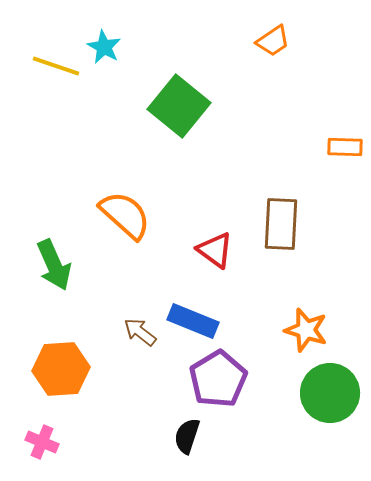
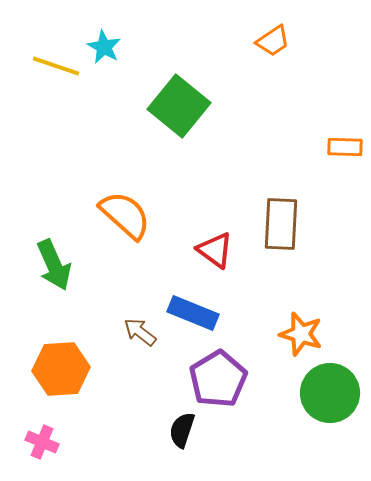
blue rectangle: moved 8 px up
orange star: moved 5 px left, 4 px down
black semicircle: moved 5 px left, 6 px up
